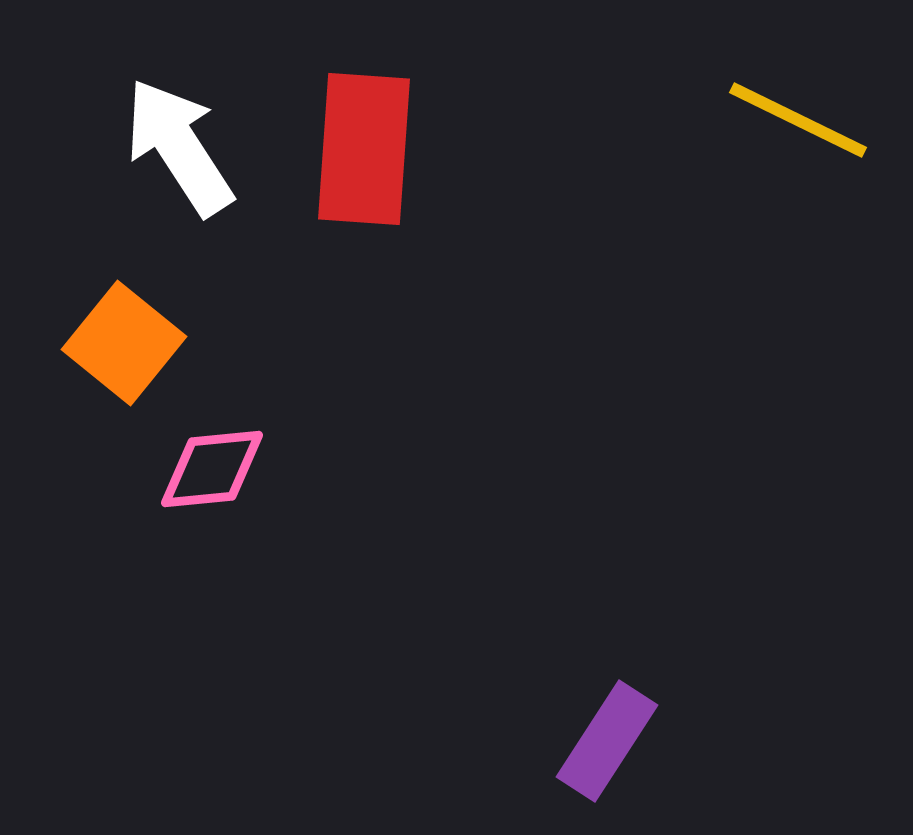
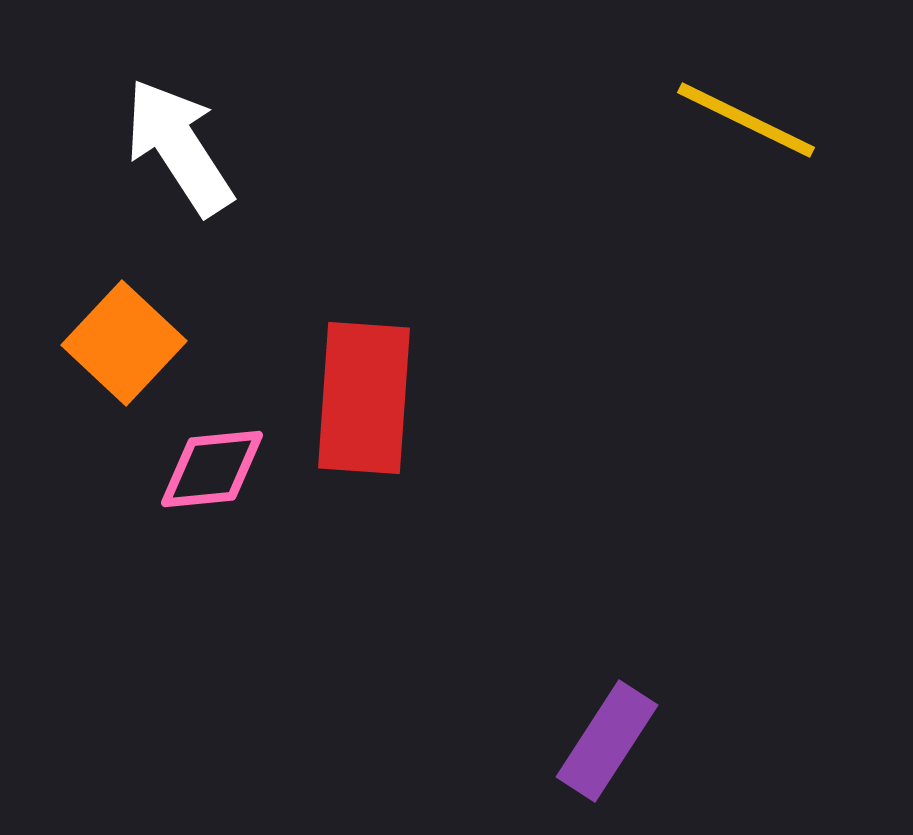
yellow line: moved 52 px left
red rectangle: moved 249 px down
orange square: rotated 4 degrees clockwise
